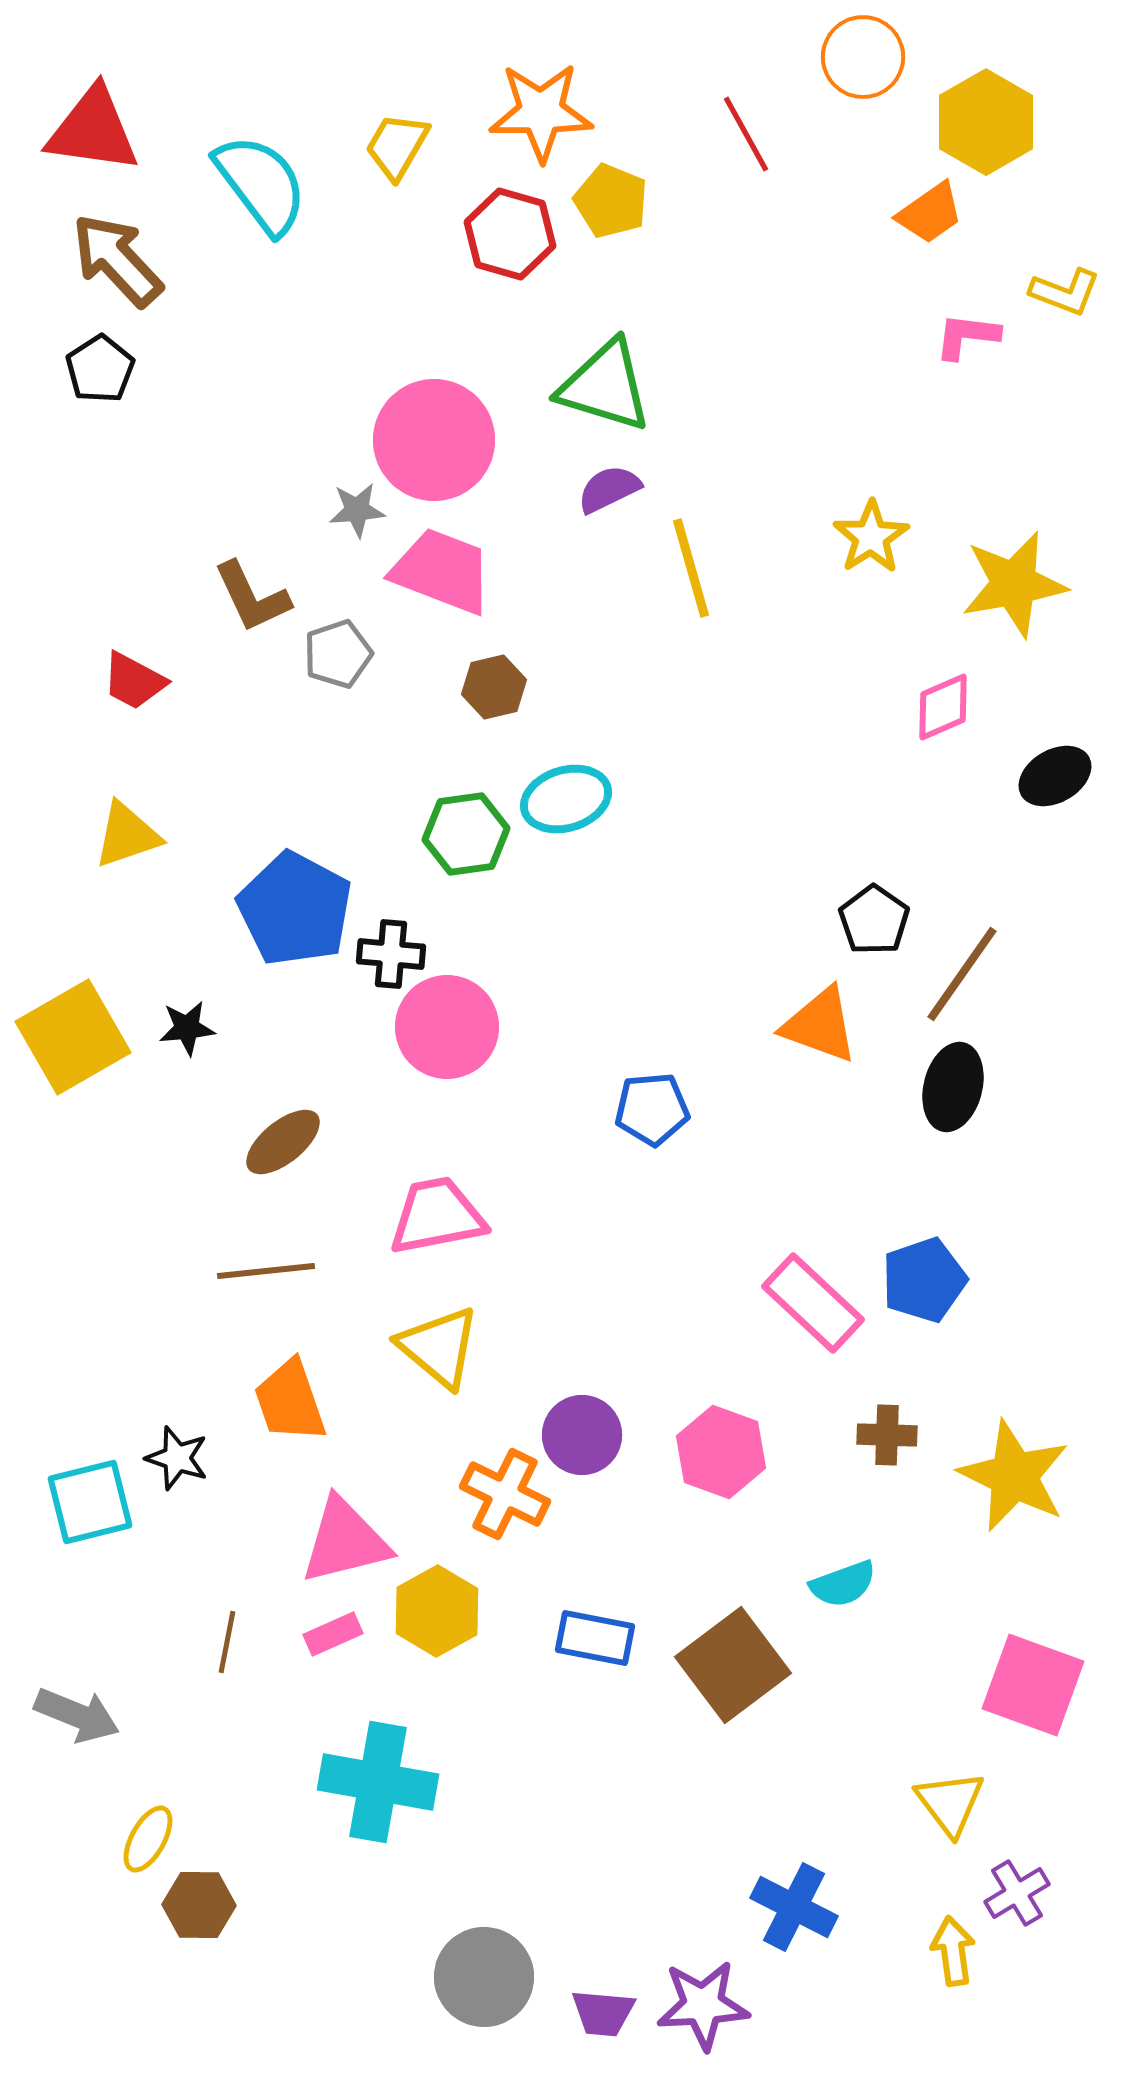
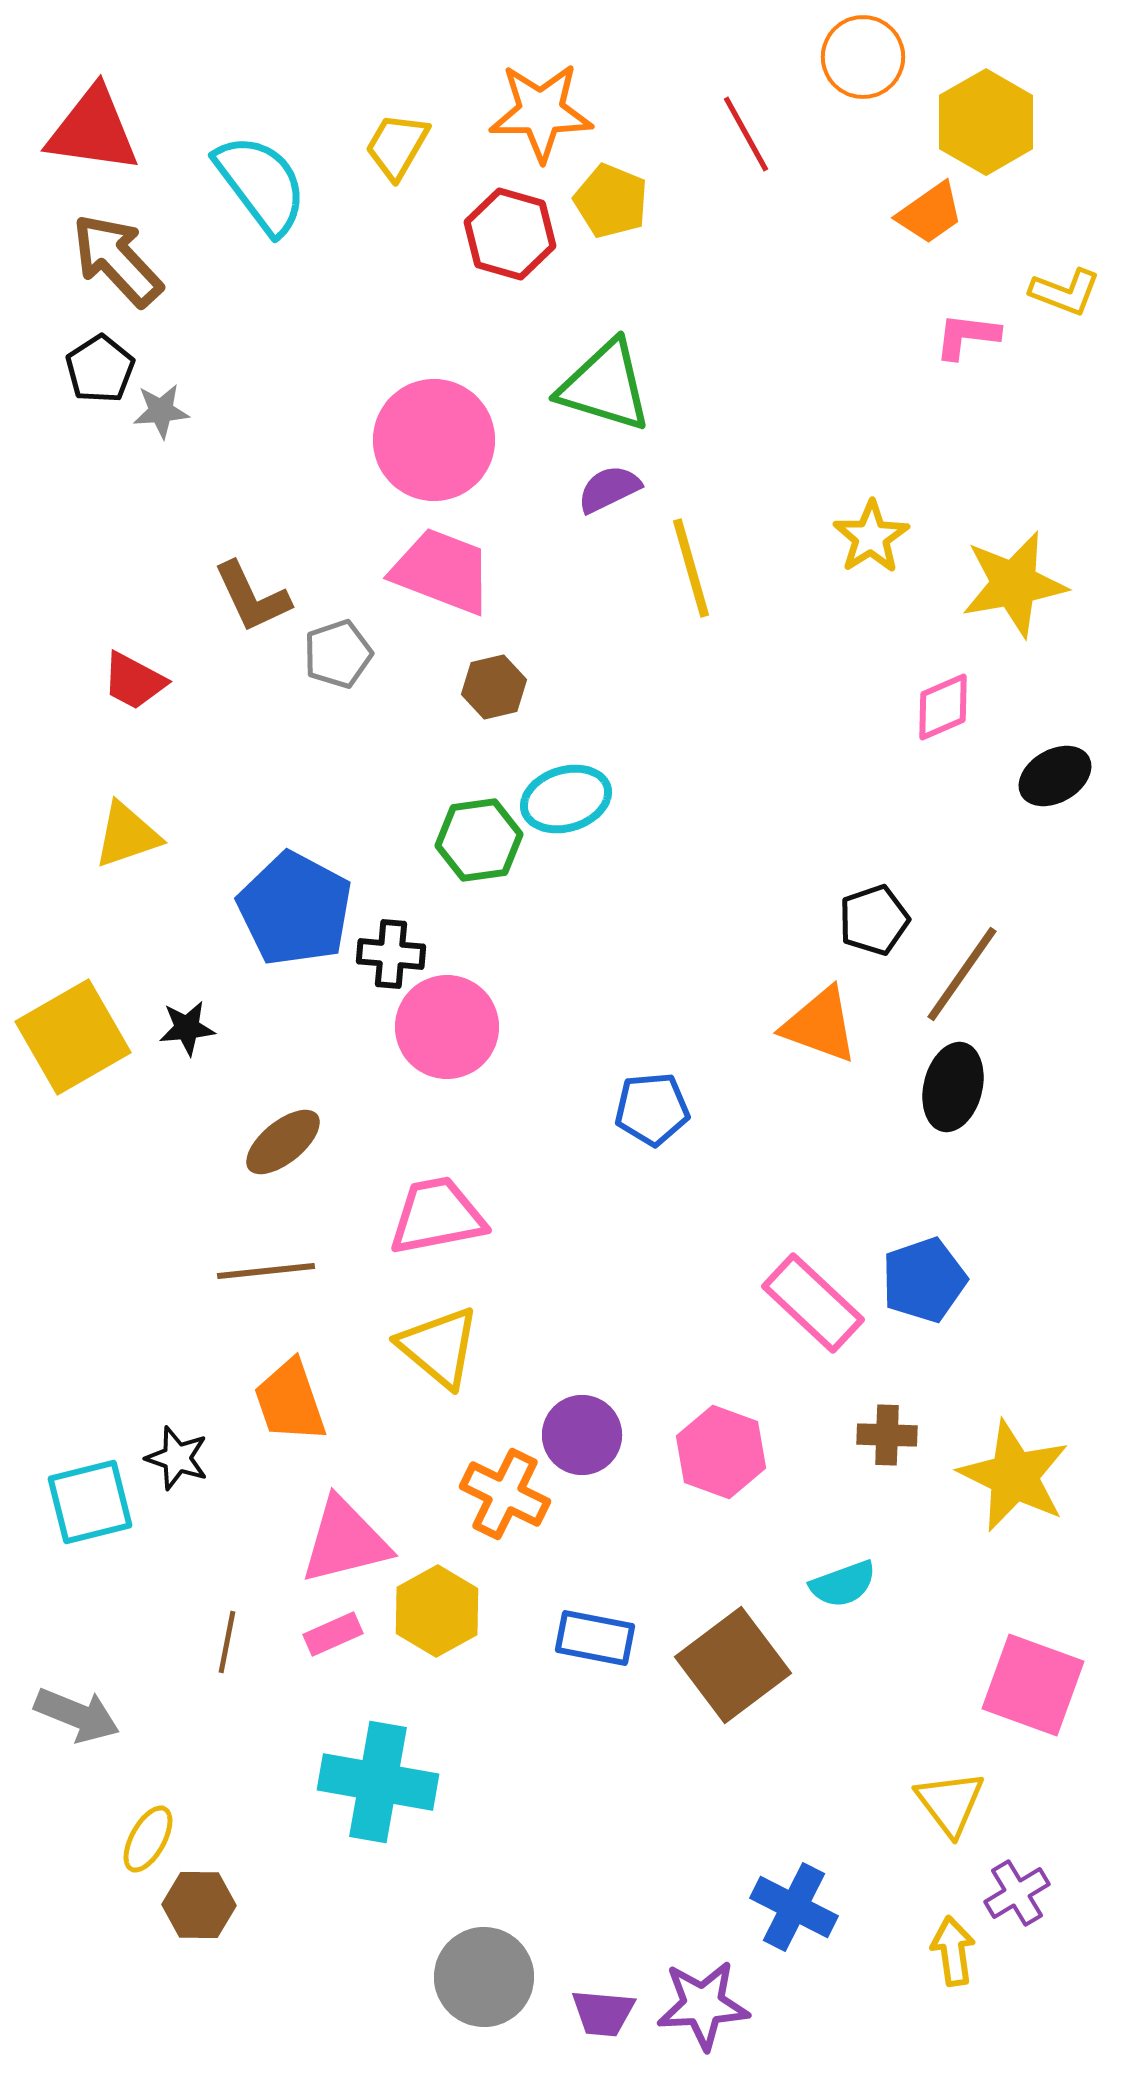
gray star at (357, 510): moved 196 px left, 99 px up
green hexagon at (466, 834): moved 13 px right, 6 px down
black pentagon at (874, 920): rotated 18 degrees clockwise
